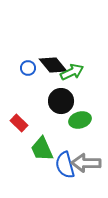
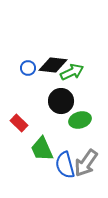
black diamond: rotated 44 degrees counterclockwise
gray arrow: rotated 56 degrees counterclockwise
